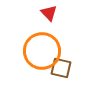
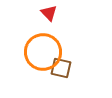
orange circle: moved 1 px right, 1 px down
